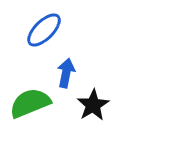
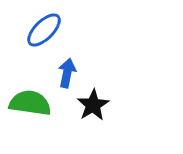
blue arrow: moved 1 px right
green semicircle: rotated 30 degrees clockwise
